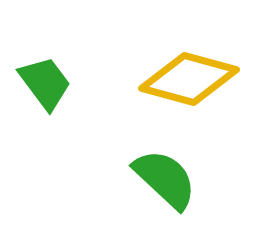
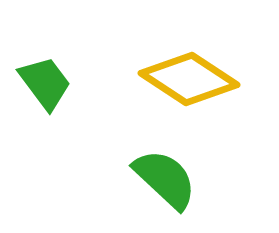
yellow diamond: rotated 18 degrees clockwise
